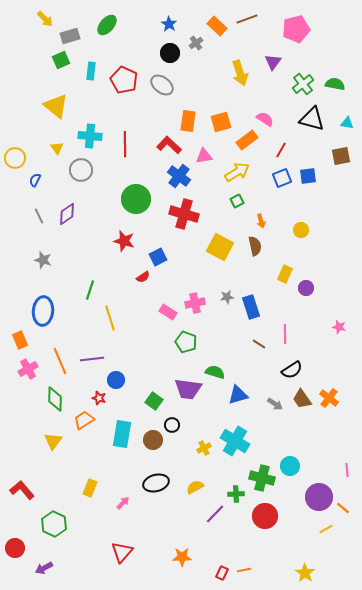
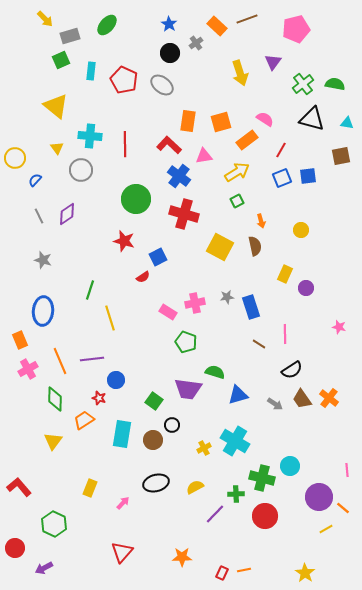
blue semicircle at (35, 180): rotated 16 degrees clockwise
red L-shape at (22, 490): moved 3 px left, 3 px up
